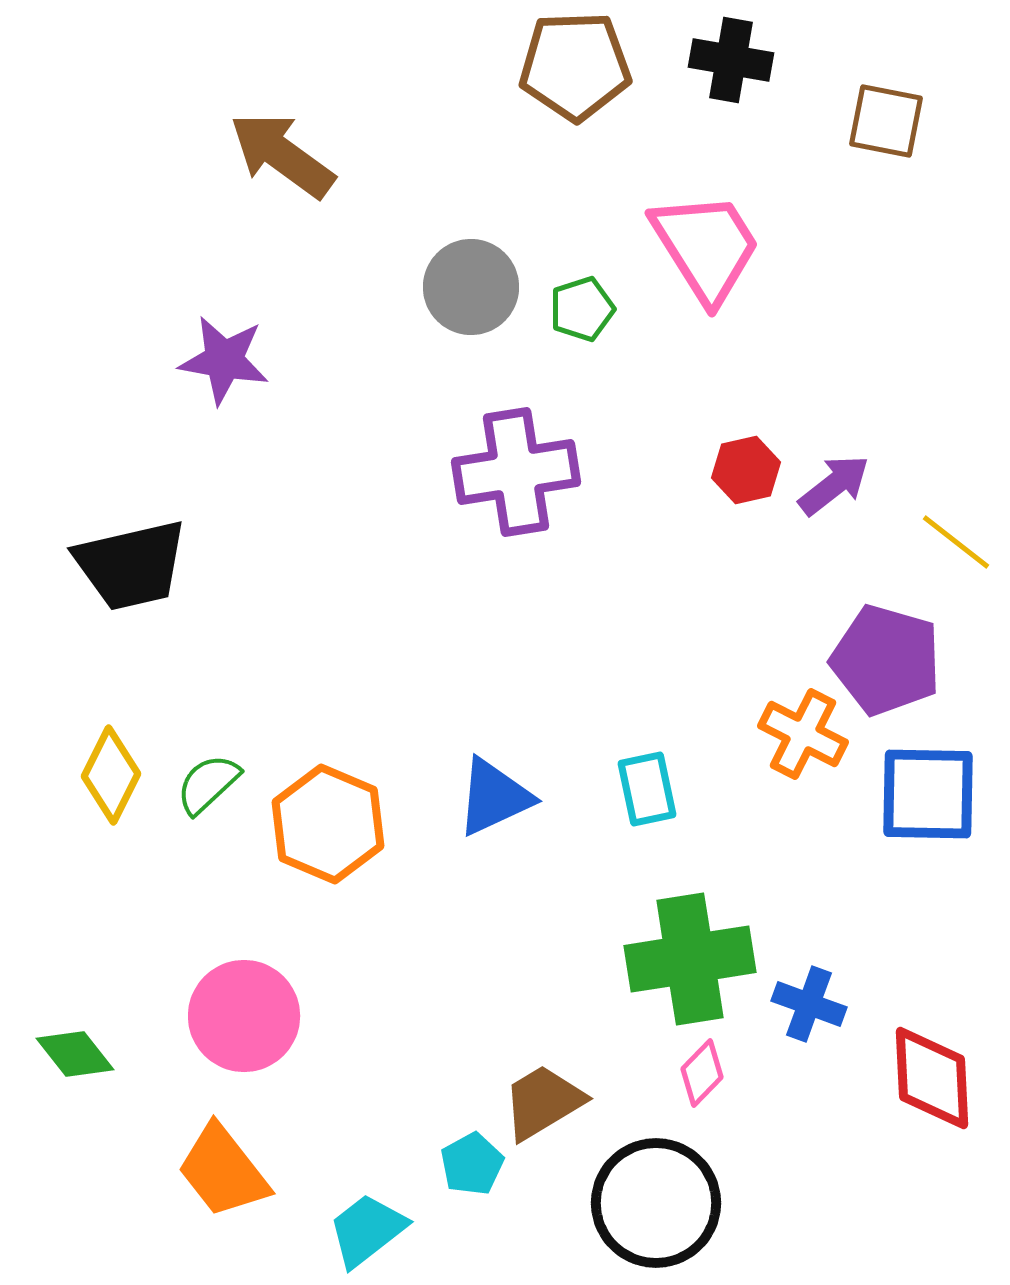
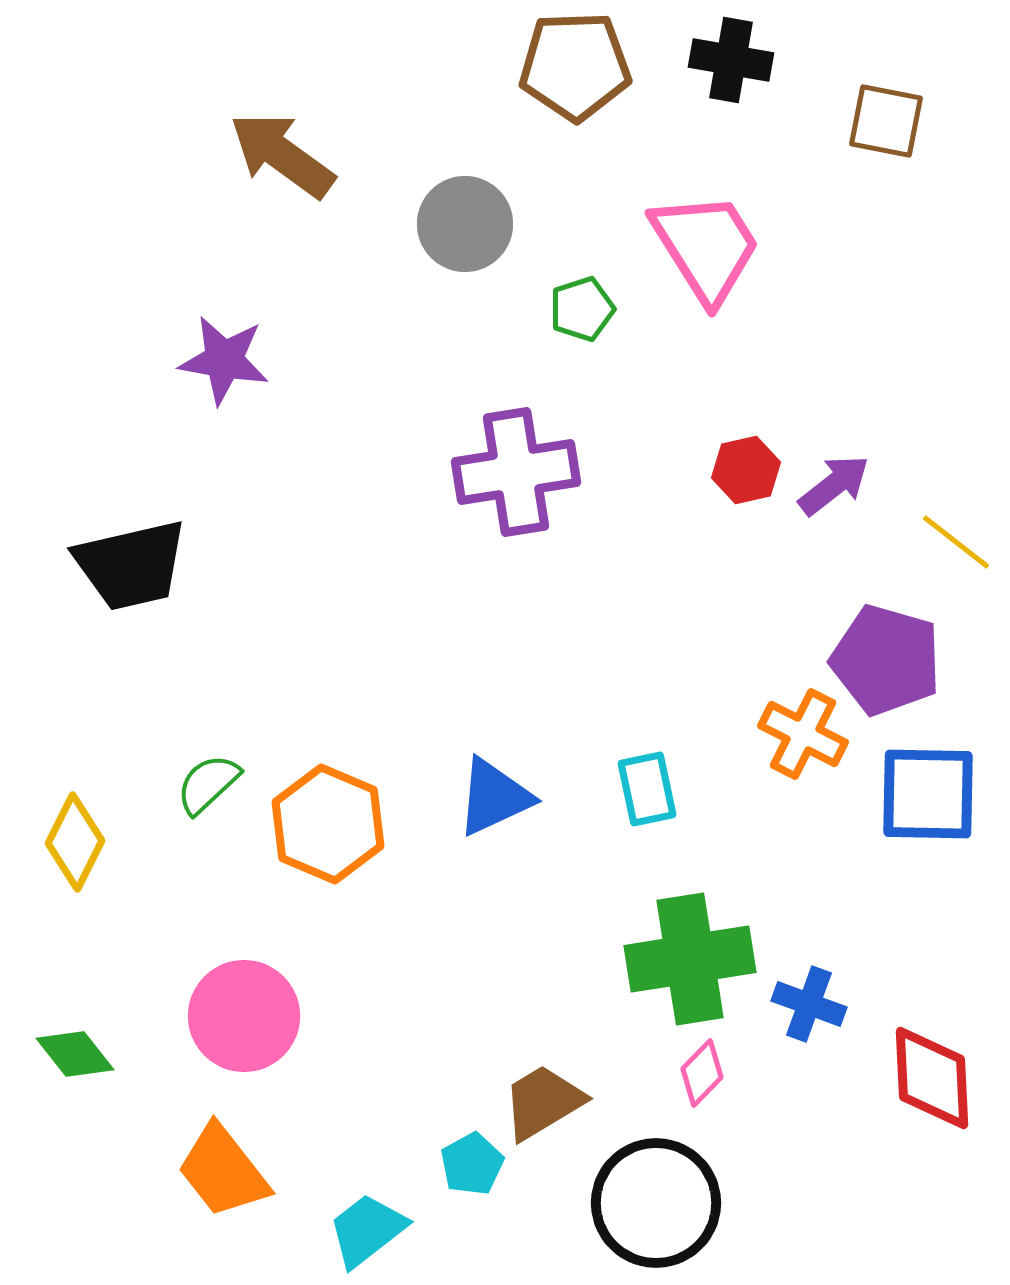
gray circle: moved 6 px left, 63 px up
yellow diamond: moved 36 px left, 67 px down
